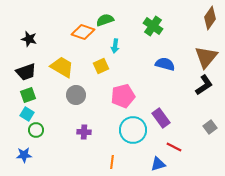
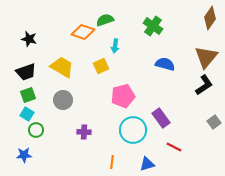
gray circle: moved 13 px left, 5 px down
gray square: moved 4 px right, 5 px up
blue triangle: moved 11 px left
